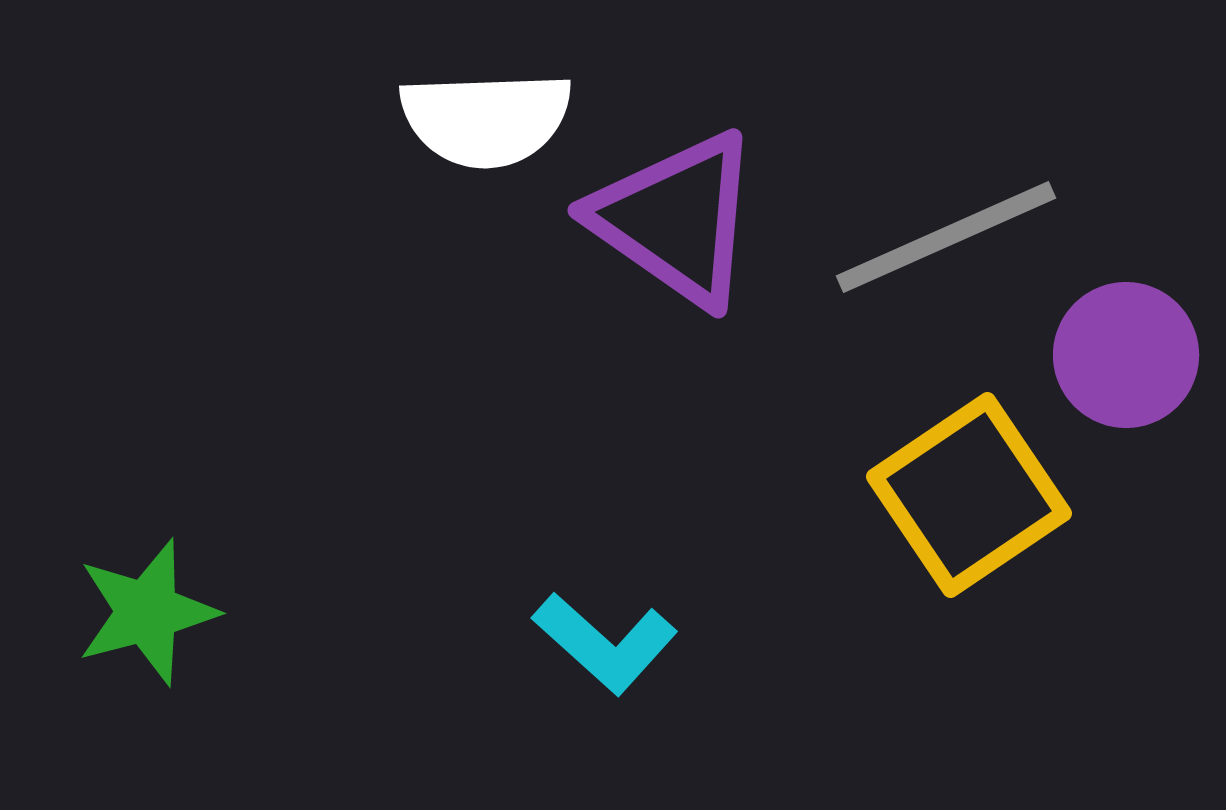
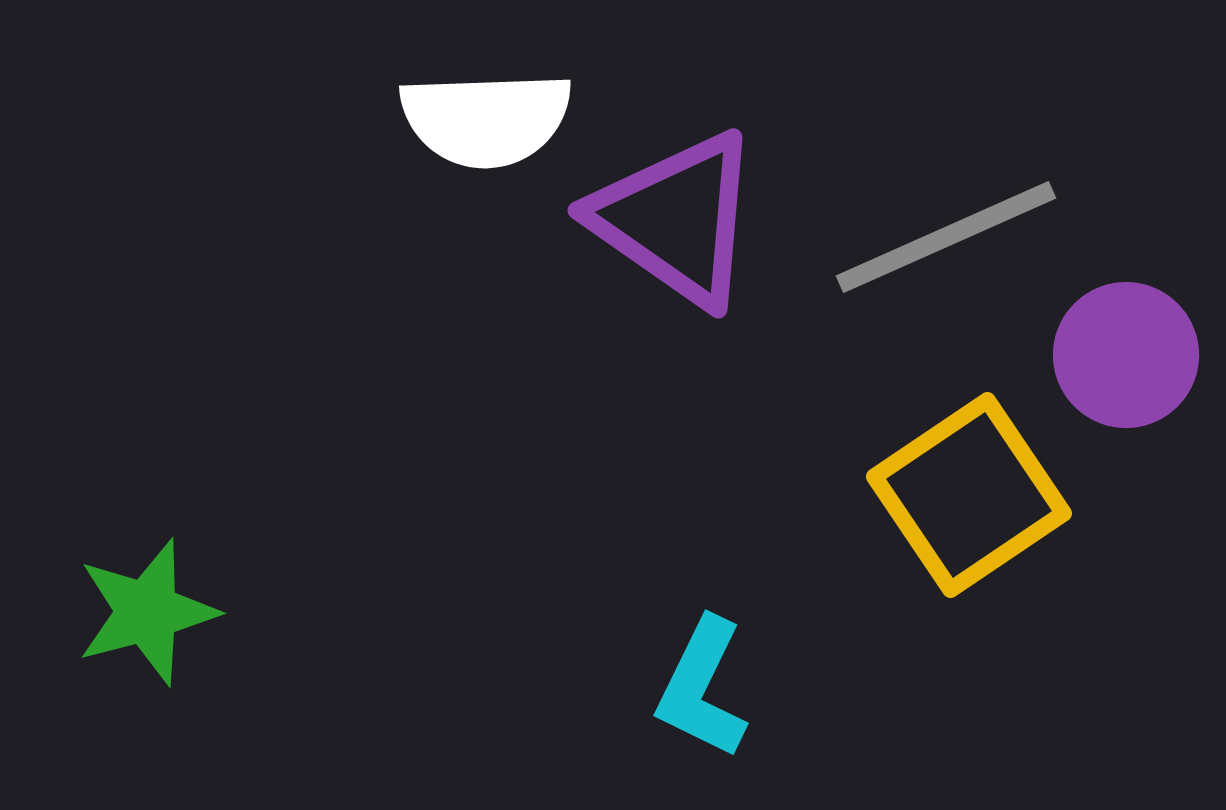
cyan L-shape: moved 97 px right, 45 px down; rotated 74 degrees clockwise
